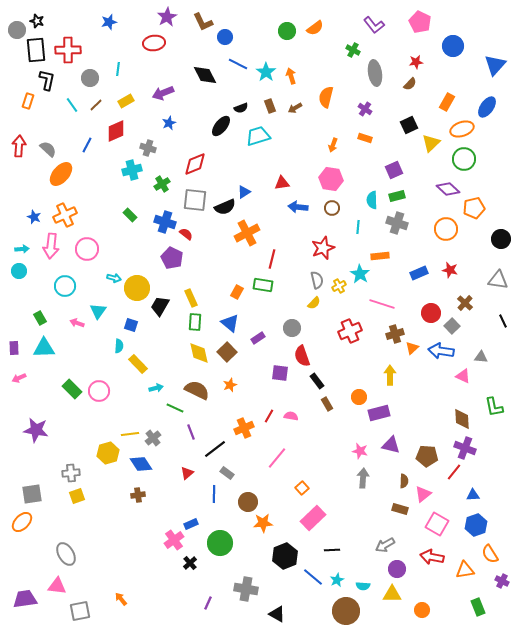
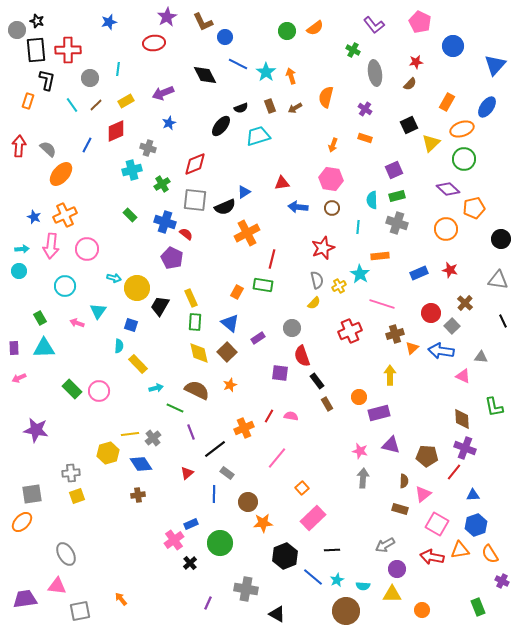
orange triangle at (465, 570): moved 5 px left, 20 px up
